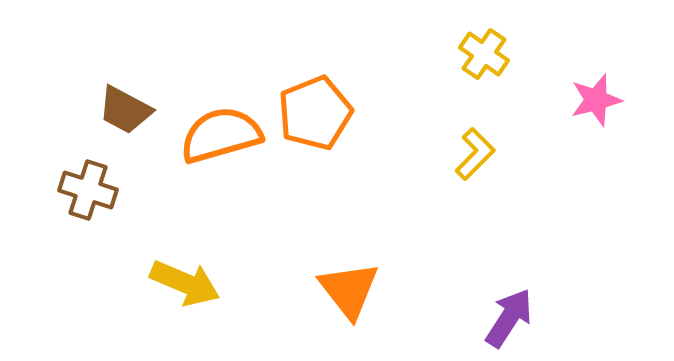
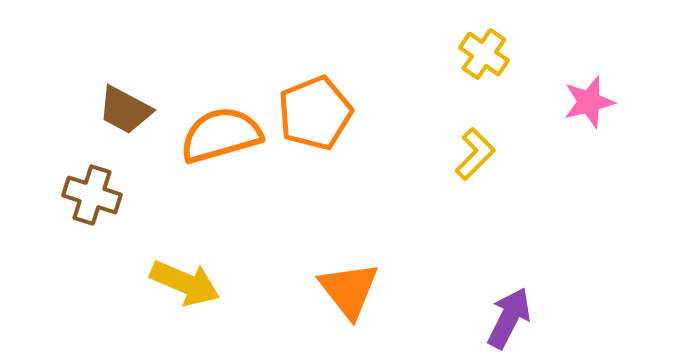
pink star: moved 7 px left, 2 px down
brown cross: moved 4 px right, 5 px down
purple arrow: rotated 6 degrees counterclockwise
